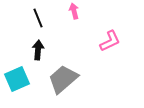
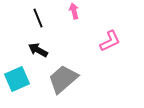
black arrow: rotated 66 degrees counterclockwise
